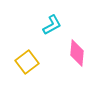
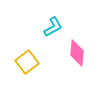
cyan L-shape: moved 1 px right, 2 px down
